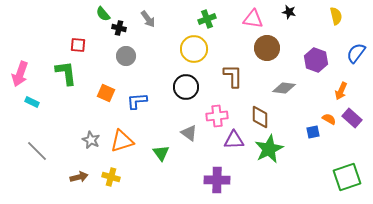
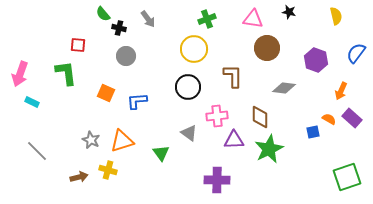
black circle: moved 2 px right
yellow cross: moved 3 px left, 7 px up
